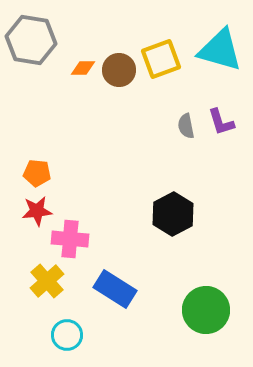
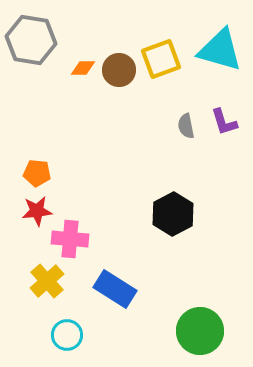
purple L-shape: moved 3 px right
green circle: moved 6 px left, 21 px down
